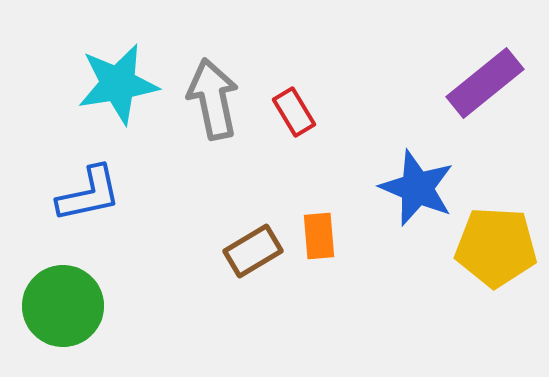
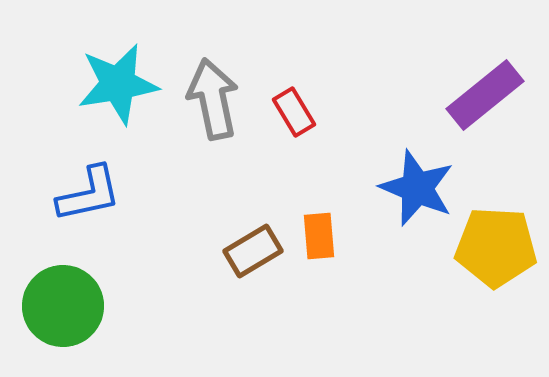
purple rectangle: moved 12 px down
